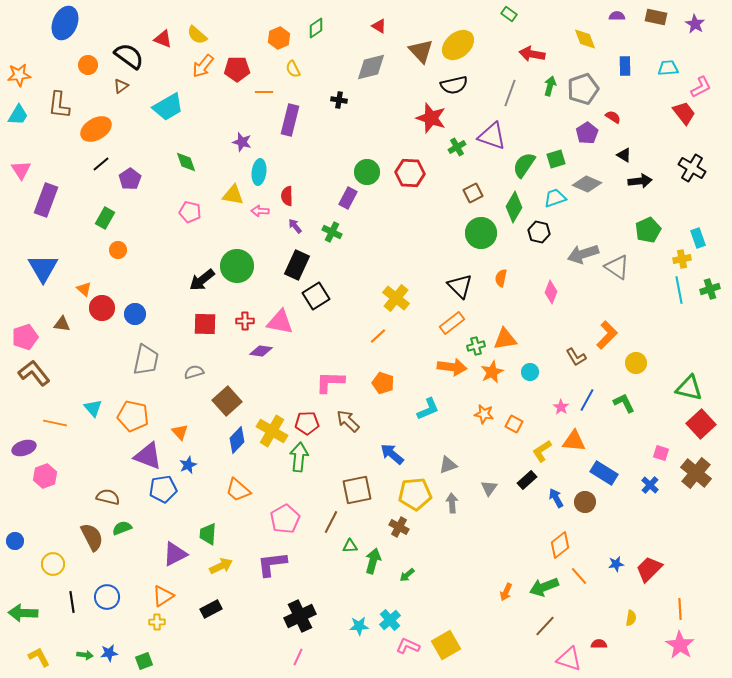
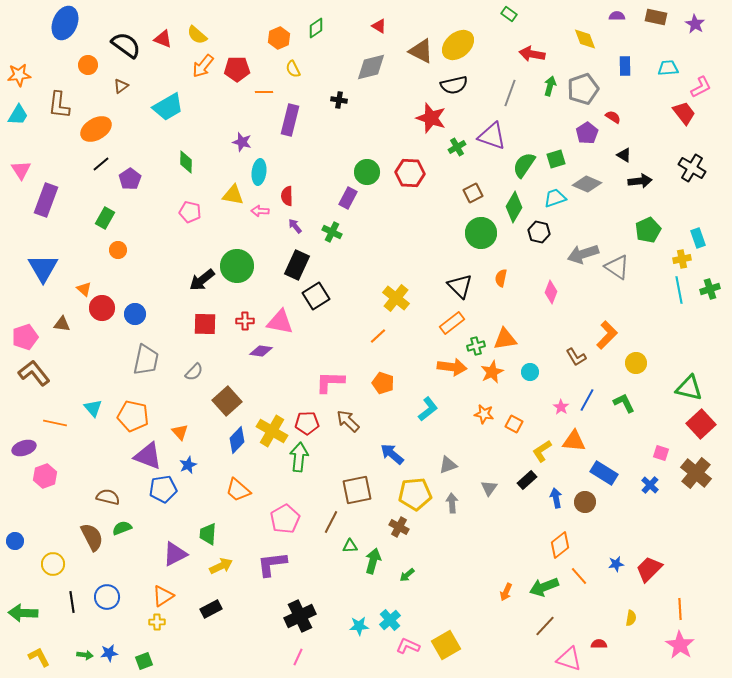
brown triangle at (421, 51): rotated 20 degrees counterclockwise
black semicircle at (129, 56): moved 3 px left, 11 px up
green diamond at (186, 162): rotated 20 degrees clockwise
gray semicircle at (194, 372): rotated 150 degrees clockwise
cyan L-shape at (428, 409): rotated 15 degrees counterclockwise
blue arrow at (556, 498): rotated 18 degrees clockwise
